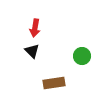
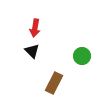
brown rectangle: rotated 55 degrees counterclockwise
